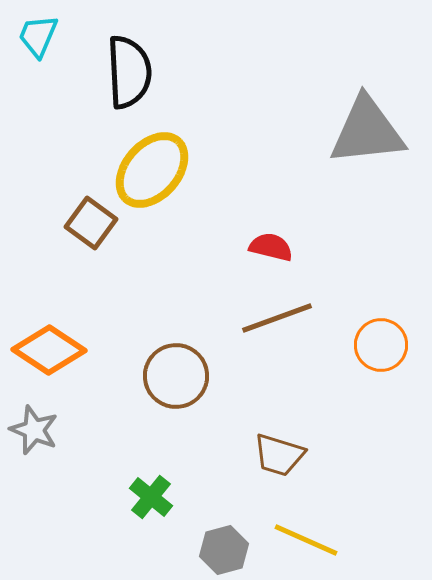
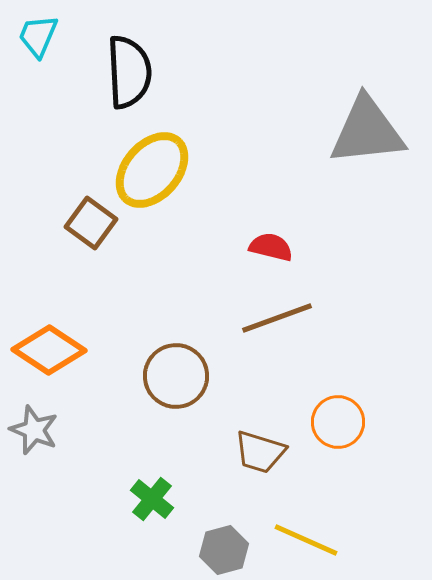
orange circle: moved 43 px left, 77 px down
brown trapezoid: moved 19 px left, 3 px up
green cross: moved 1 px right, 2 px down
